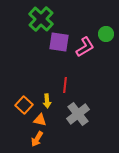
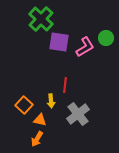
green circle: moved 4 px down
yellow arrow: moved 4 px right
